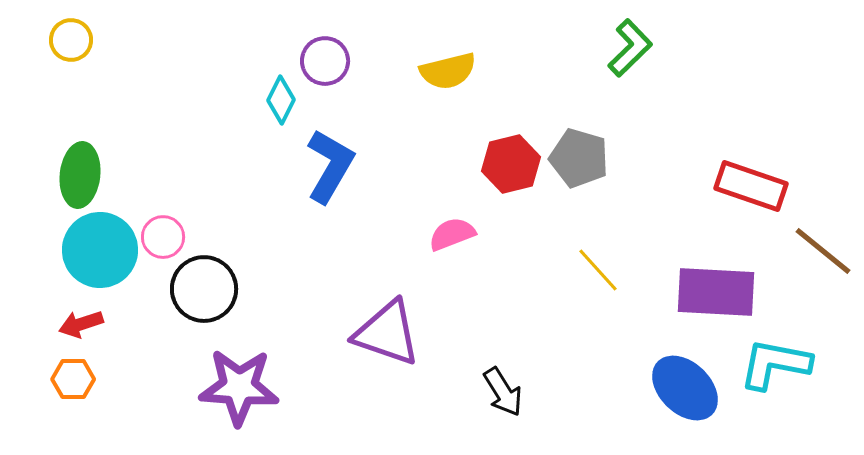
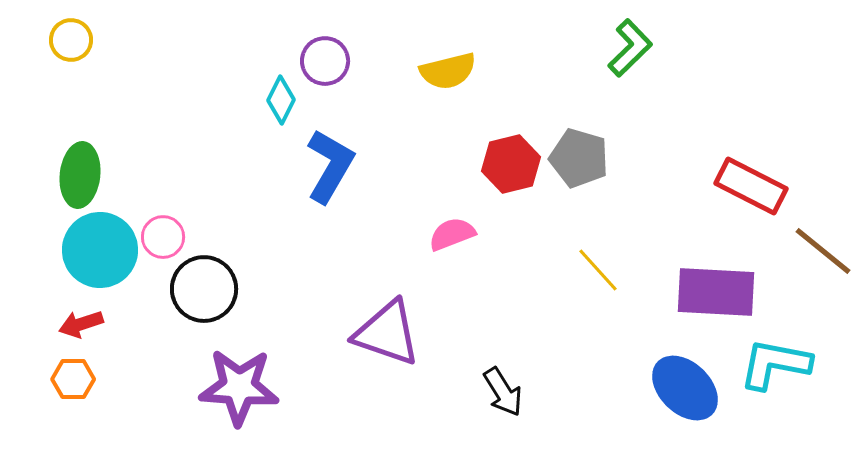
red rectangle: rotated 8 degrees clockwise
